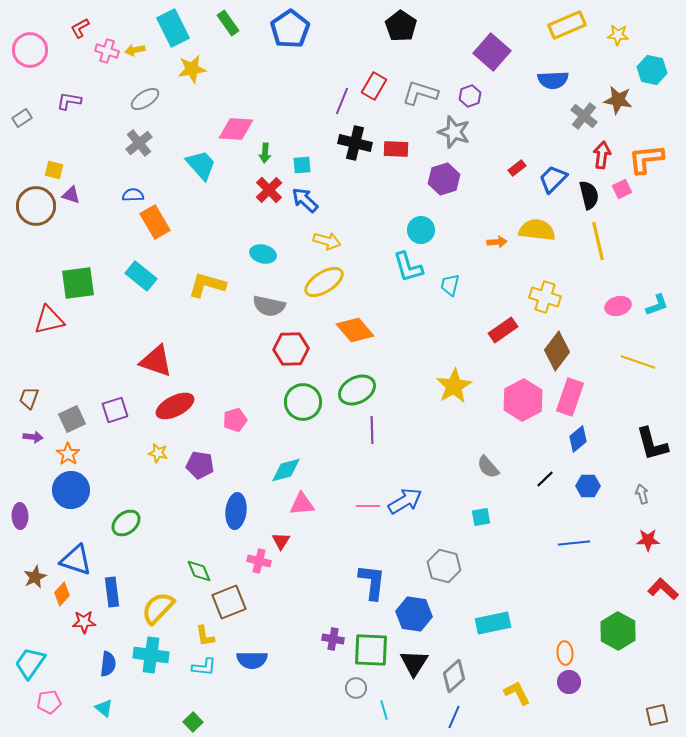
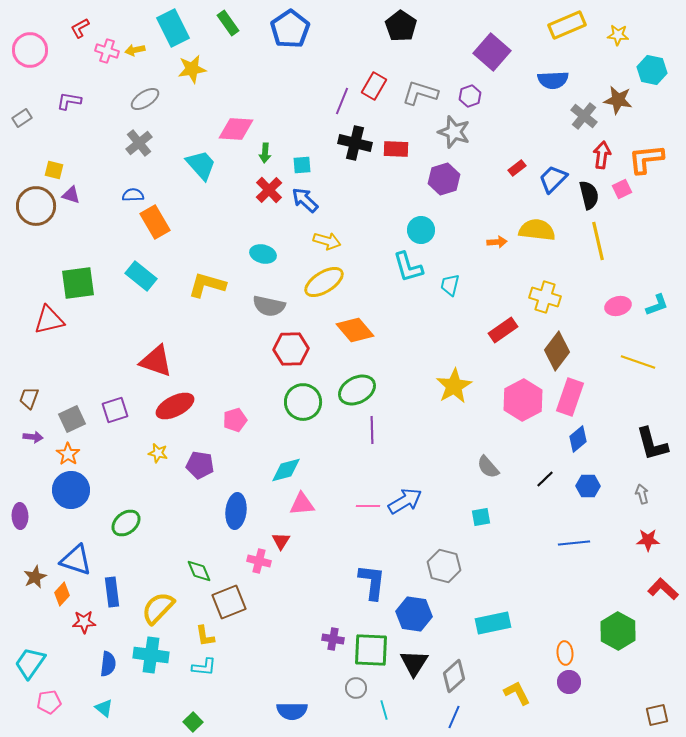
blue semicircle at (252, 660): moved 40 px right, 51 px down
